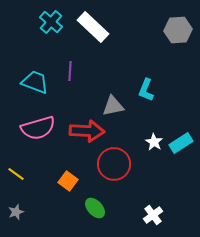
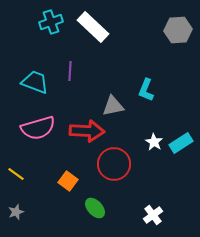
cyan cross: rotated 30 degrees clockwise
